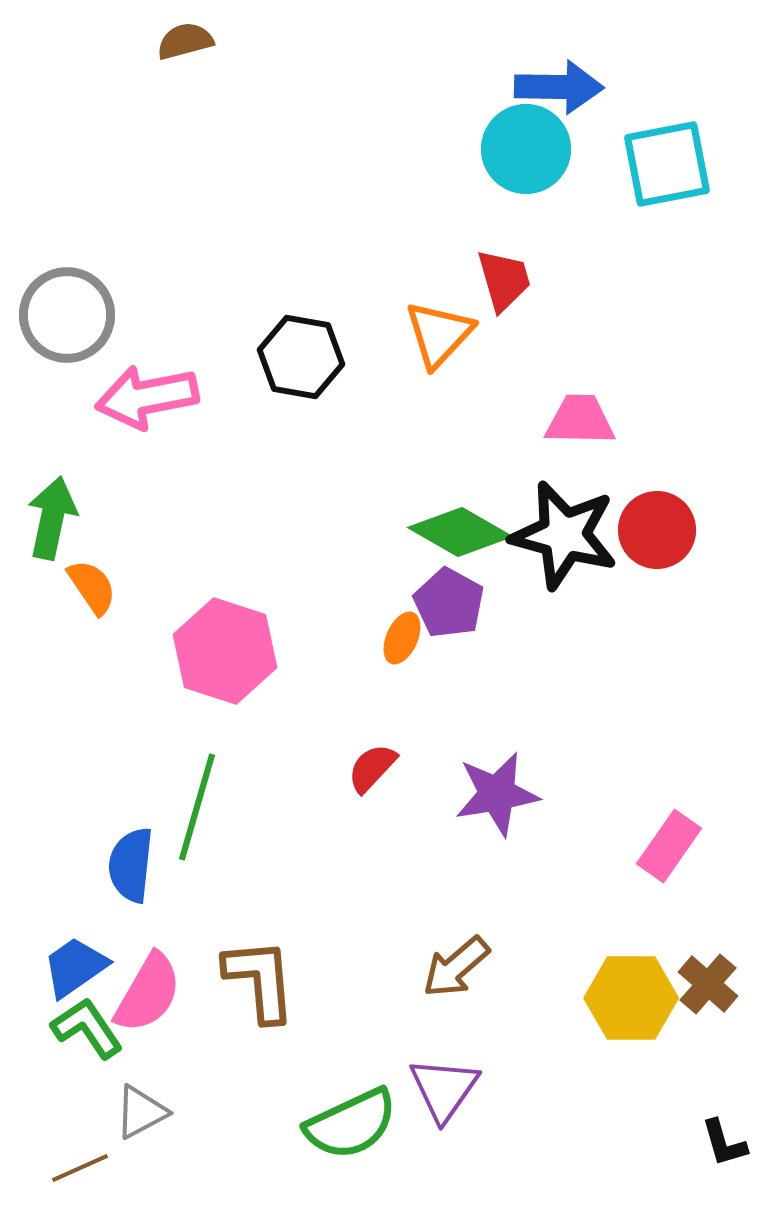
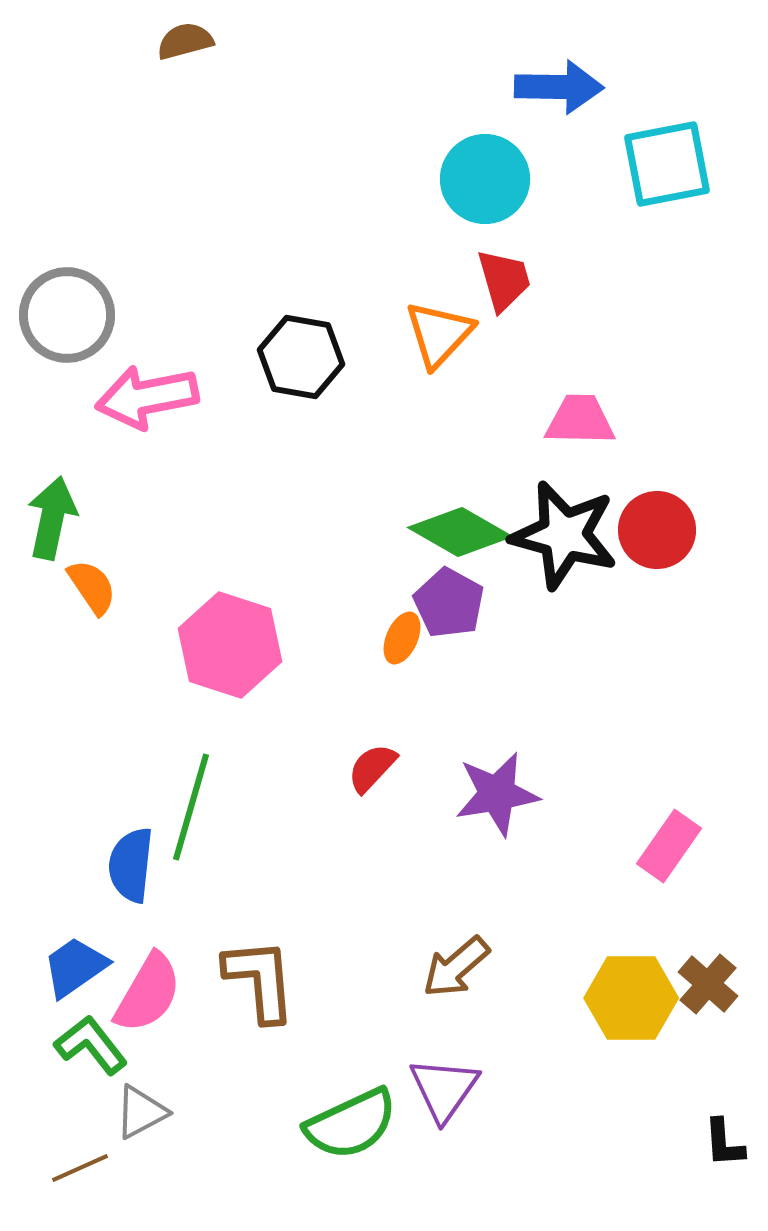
cyan circle: moved 41 px left, 30 px down
pink hexagon: moved 5 px right, 6 px up
green line: moved 6 px left
green L-shape: moved 4 px right, 17 px down; rotated 4 degrees counterclockwise
black L-shape: rotated 12 degrees clockwise
